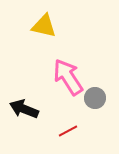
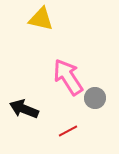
yellow triangle: moved 3 px left, 7 px up
